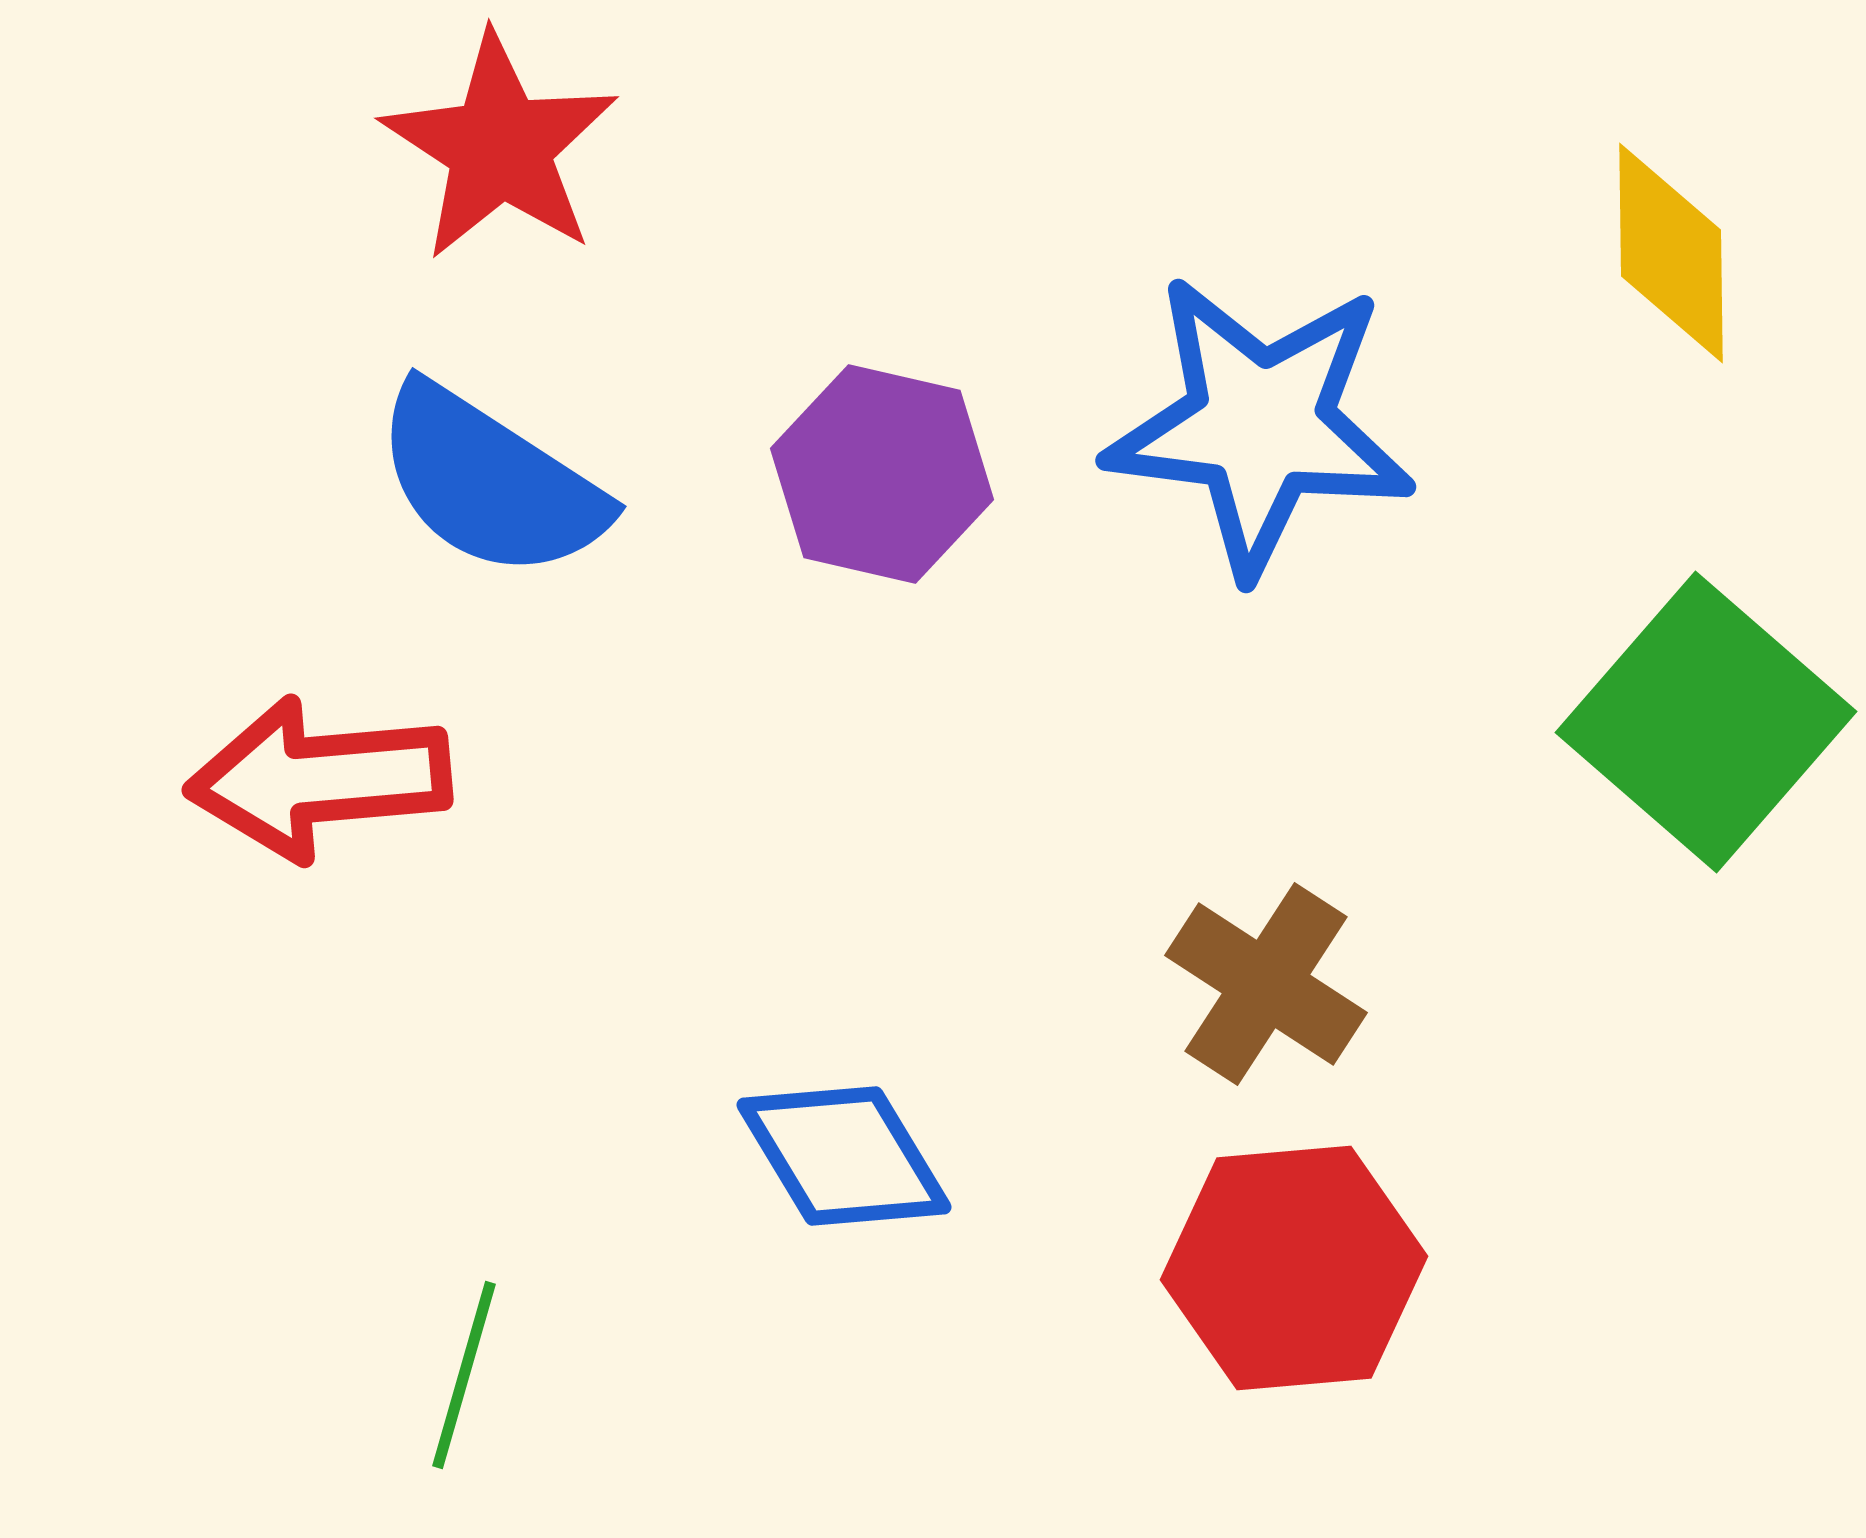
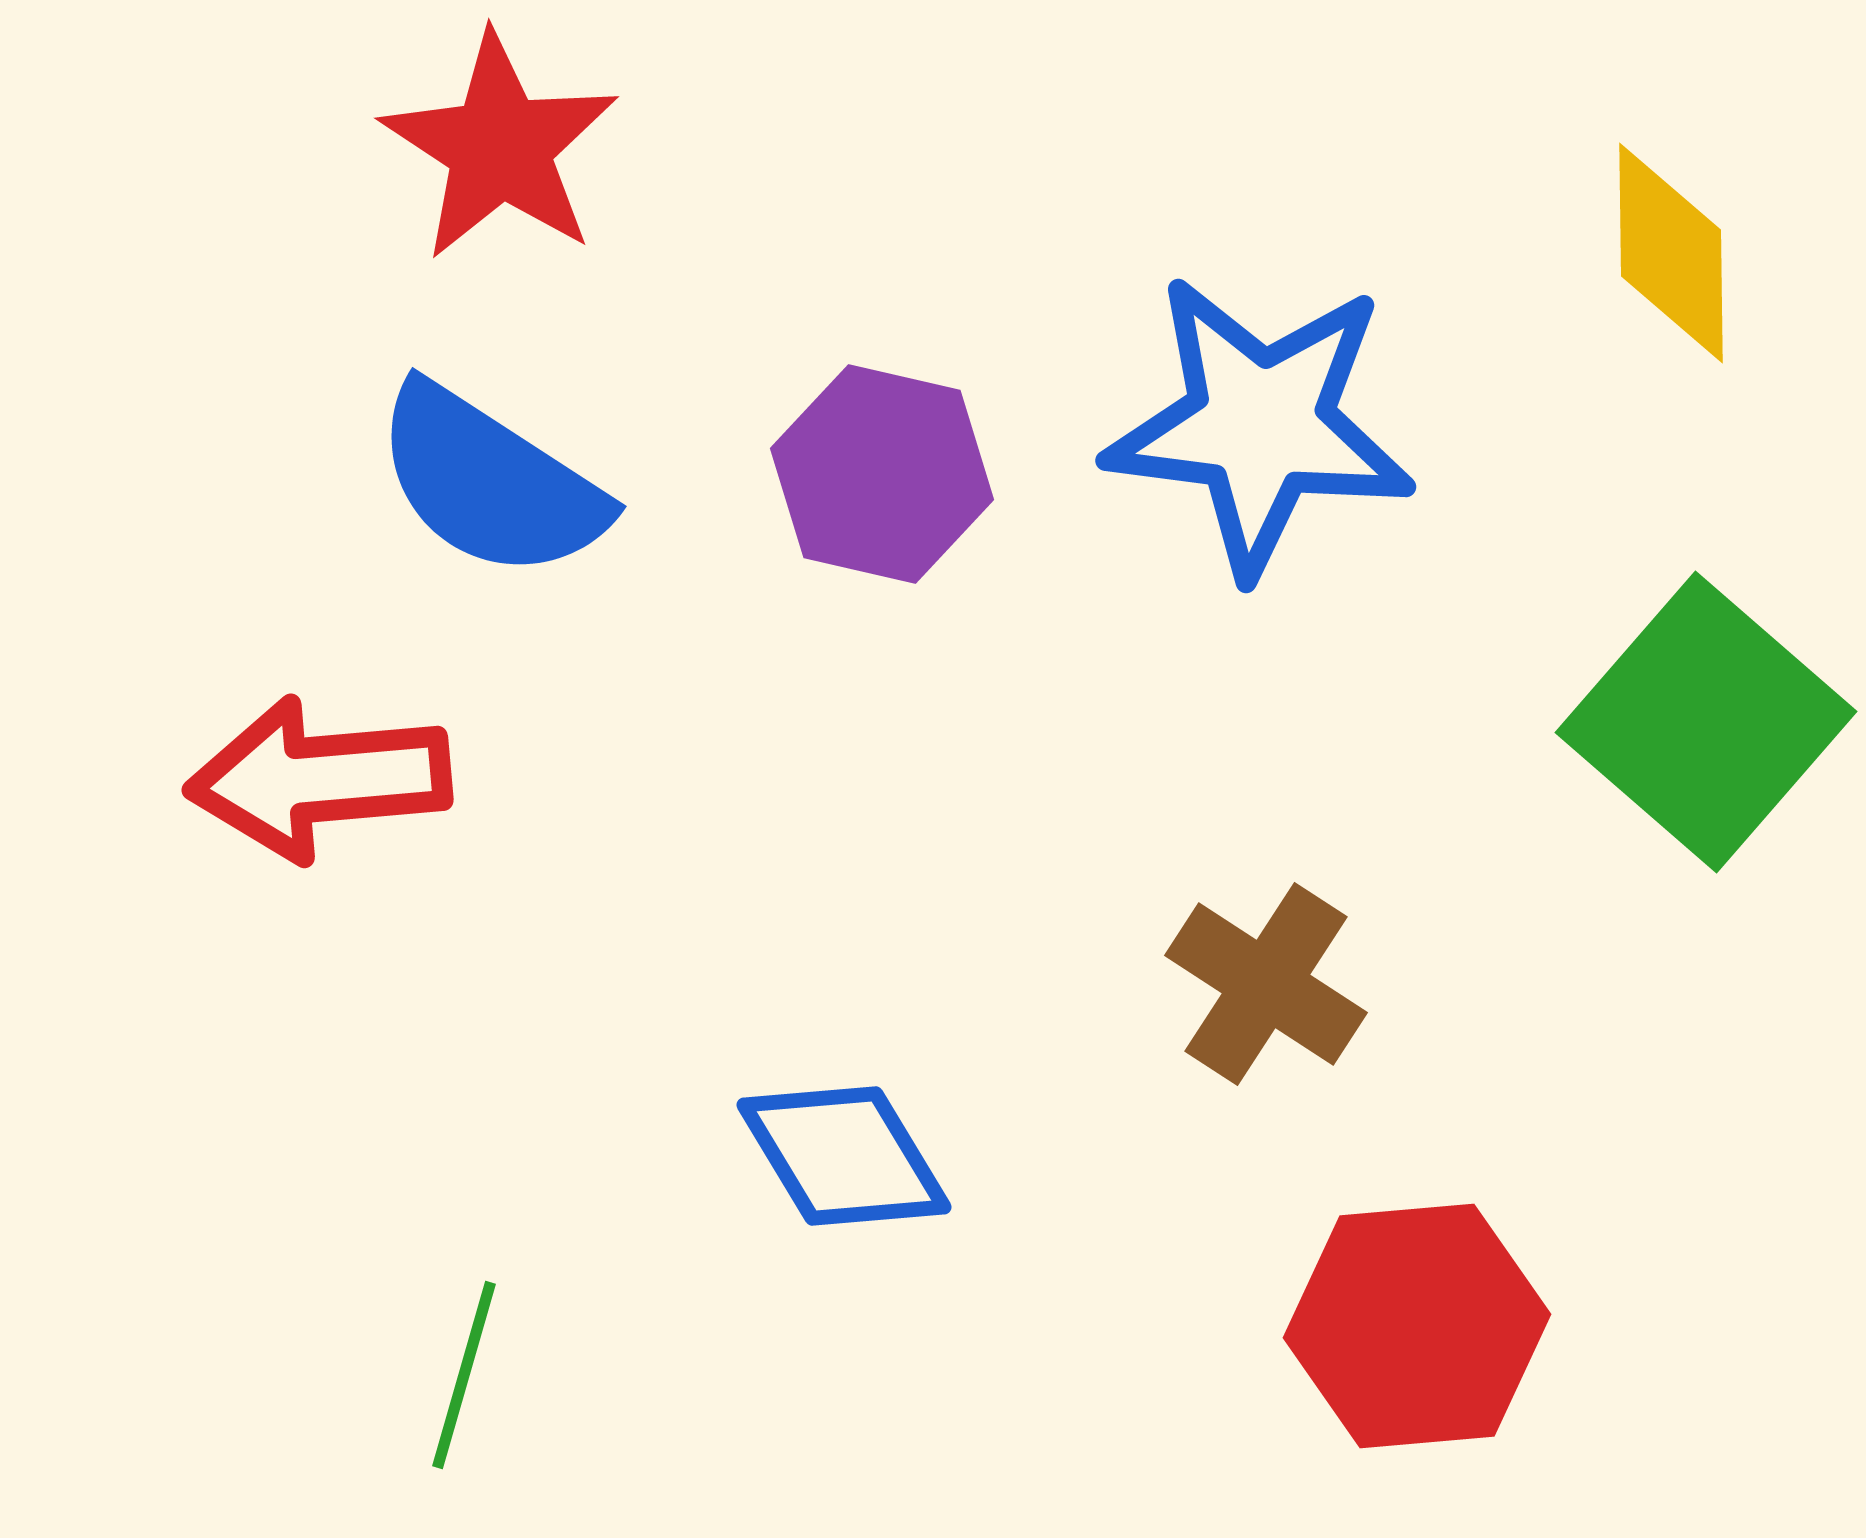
red hexagon: moved 123 px right, 58 px down
